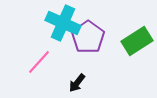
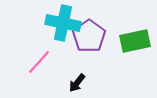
cyan cross: rotated 12 degrees counterclockwise
purple pentagon: moved 1 px right, 1 px up
green rectangle: moved 2 px left; rotated 20 degrees clockwise
